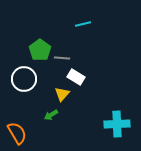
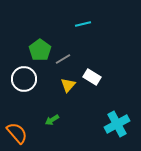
gray line: moved 1 px right, 1 px down; rotated 35 degrees counterclockwise
white rectangle: moved 16 px right
yellow triangle: moved 6 px right, 9 px up
green arrow: moved 1 px right, 5 px down
cyan cross: rotated 25 degrees counterclockwise
orange semicircle: rotated 10 degrees counterclockwise
